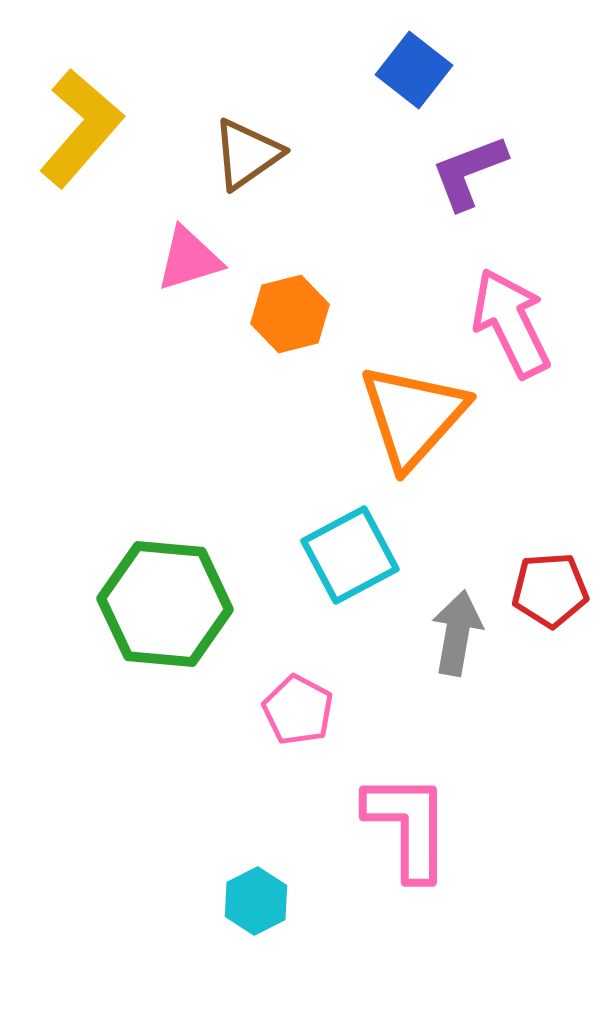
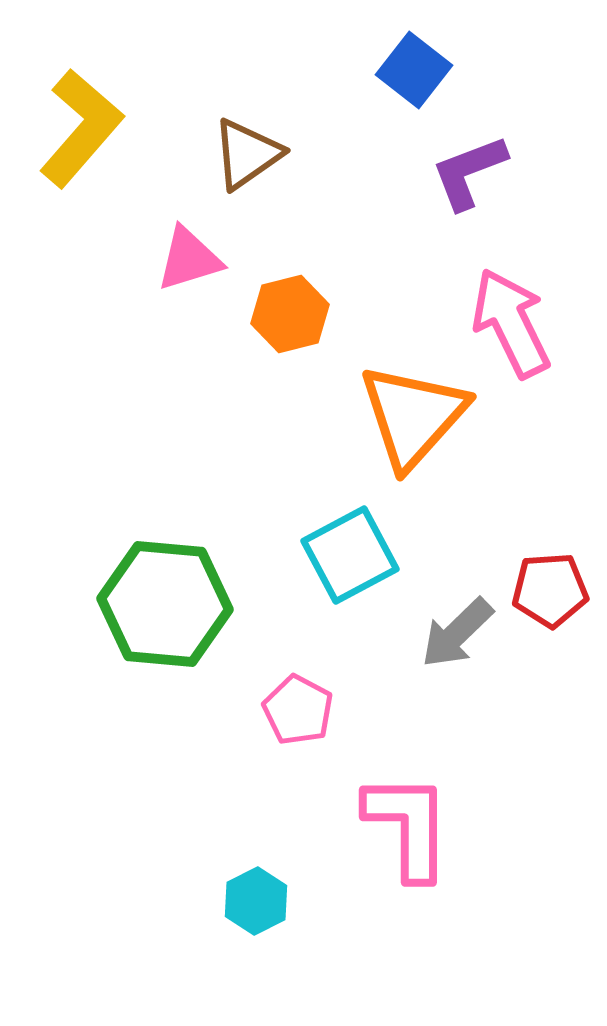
gray arrow: rotated 144 degrees counterclockwise
